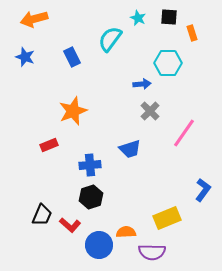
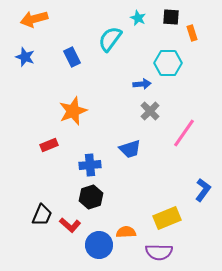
black square: moved 2 px right
purple semicircle: moved 7 px right
